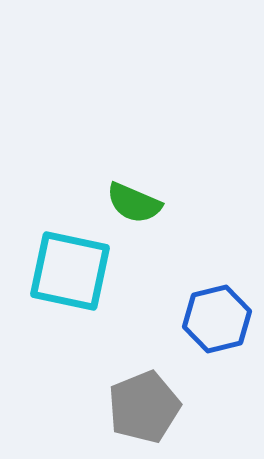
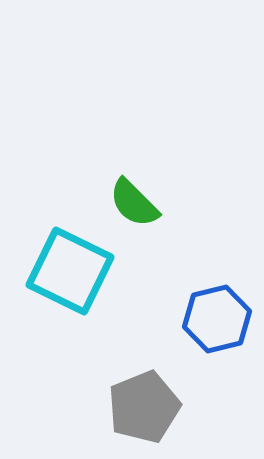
green semicircle: rotated 22 degrees clockwise
cyan square: rotated 14 degrees clockwise
